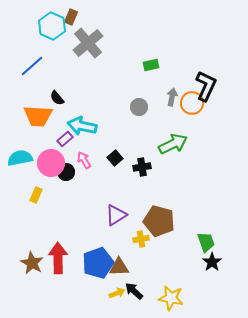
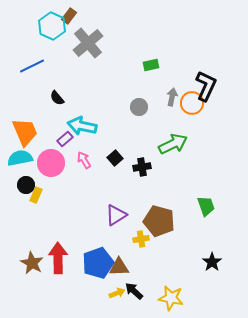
brown rectangle: moved 2 px left, 1 px up; rotated 14 degrees clockwise
blue line: rotated 15 degrees clockwise
orange trapezoid: moved 13 px left, 16 px down; rotated 116 degrees counterclockwise
black circle: moved 40 px left, 13 px down
green trapezoid: moved 36 px up
